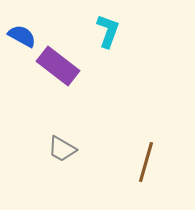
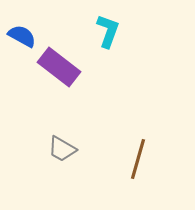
purple rectangle: moved 1 px right, 1 px down
brown line: moved 8 px left, 3 px up
